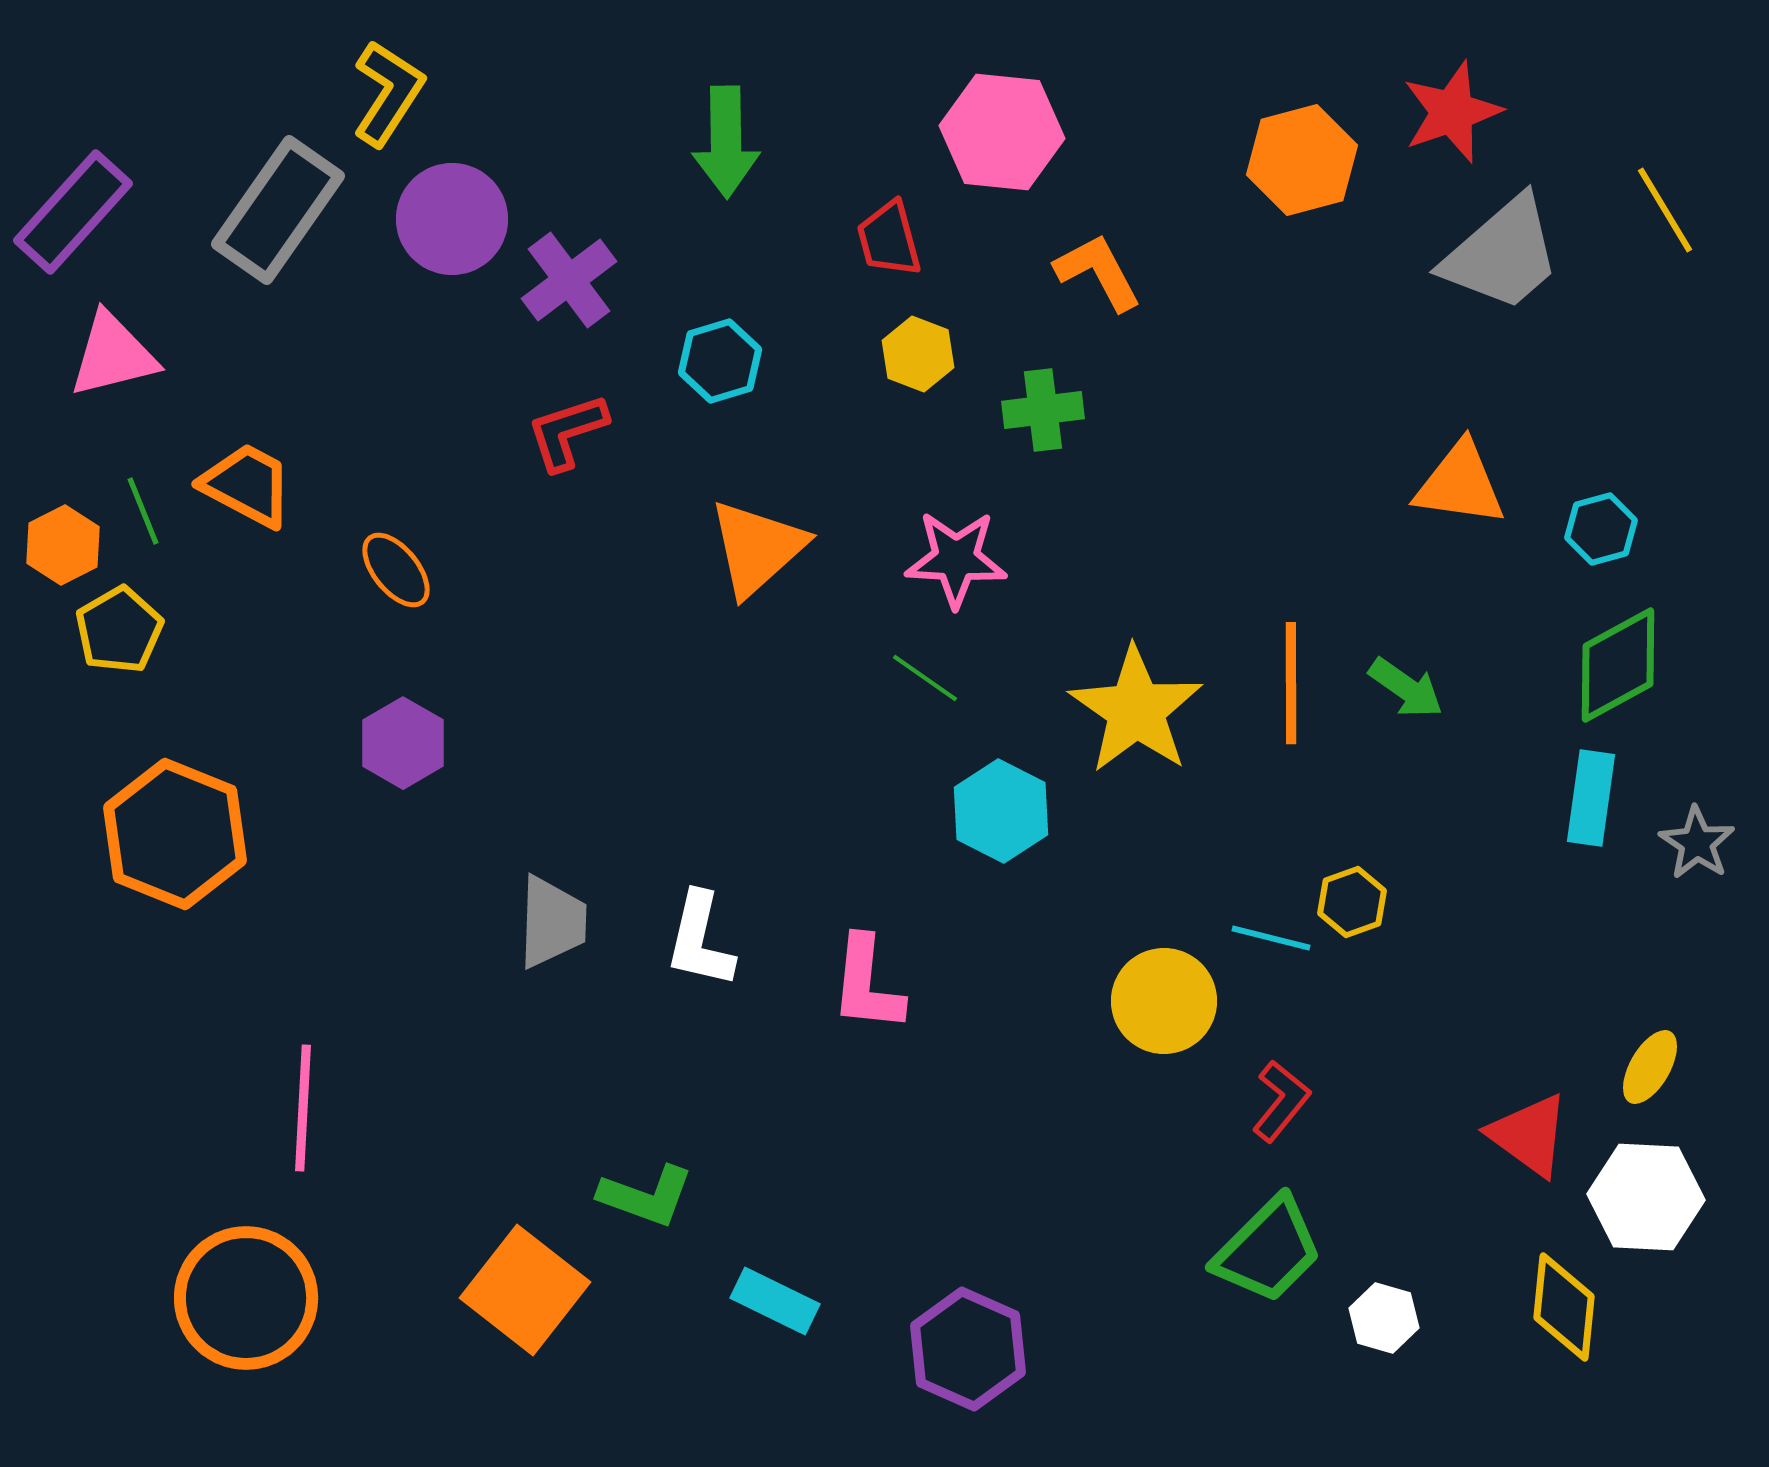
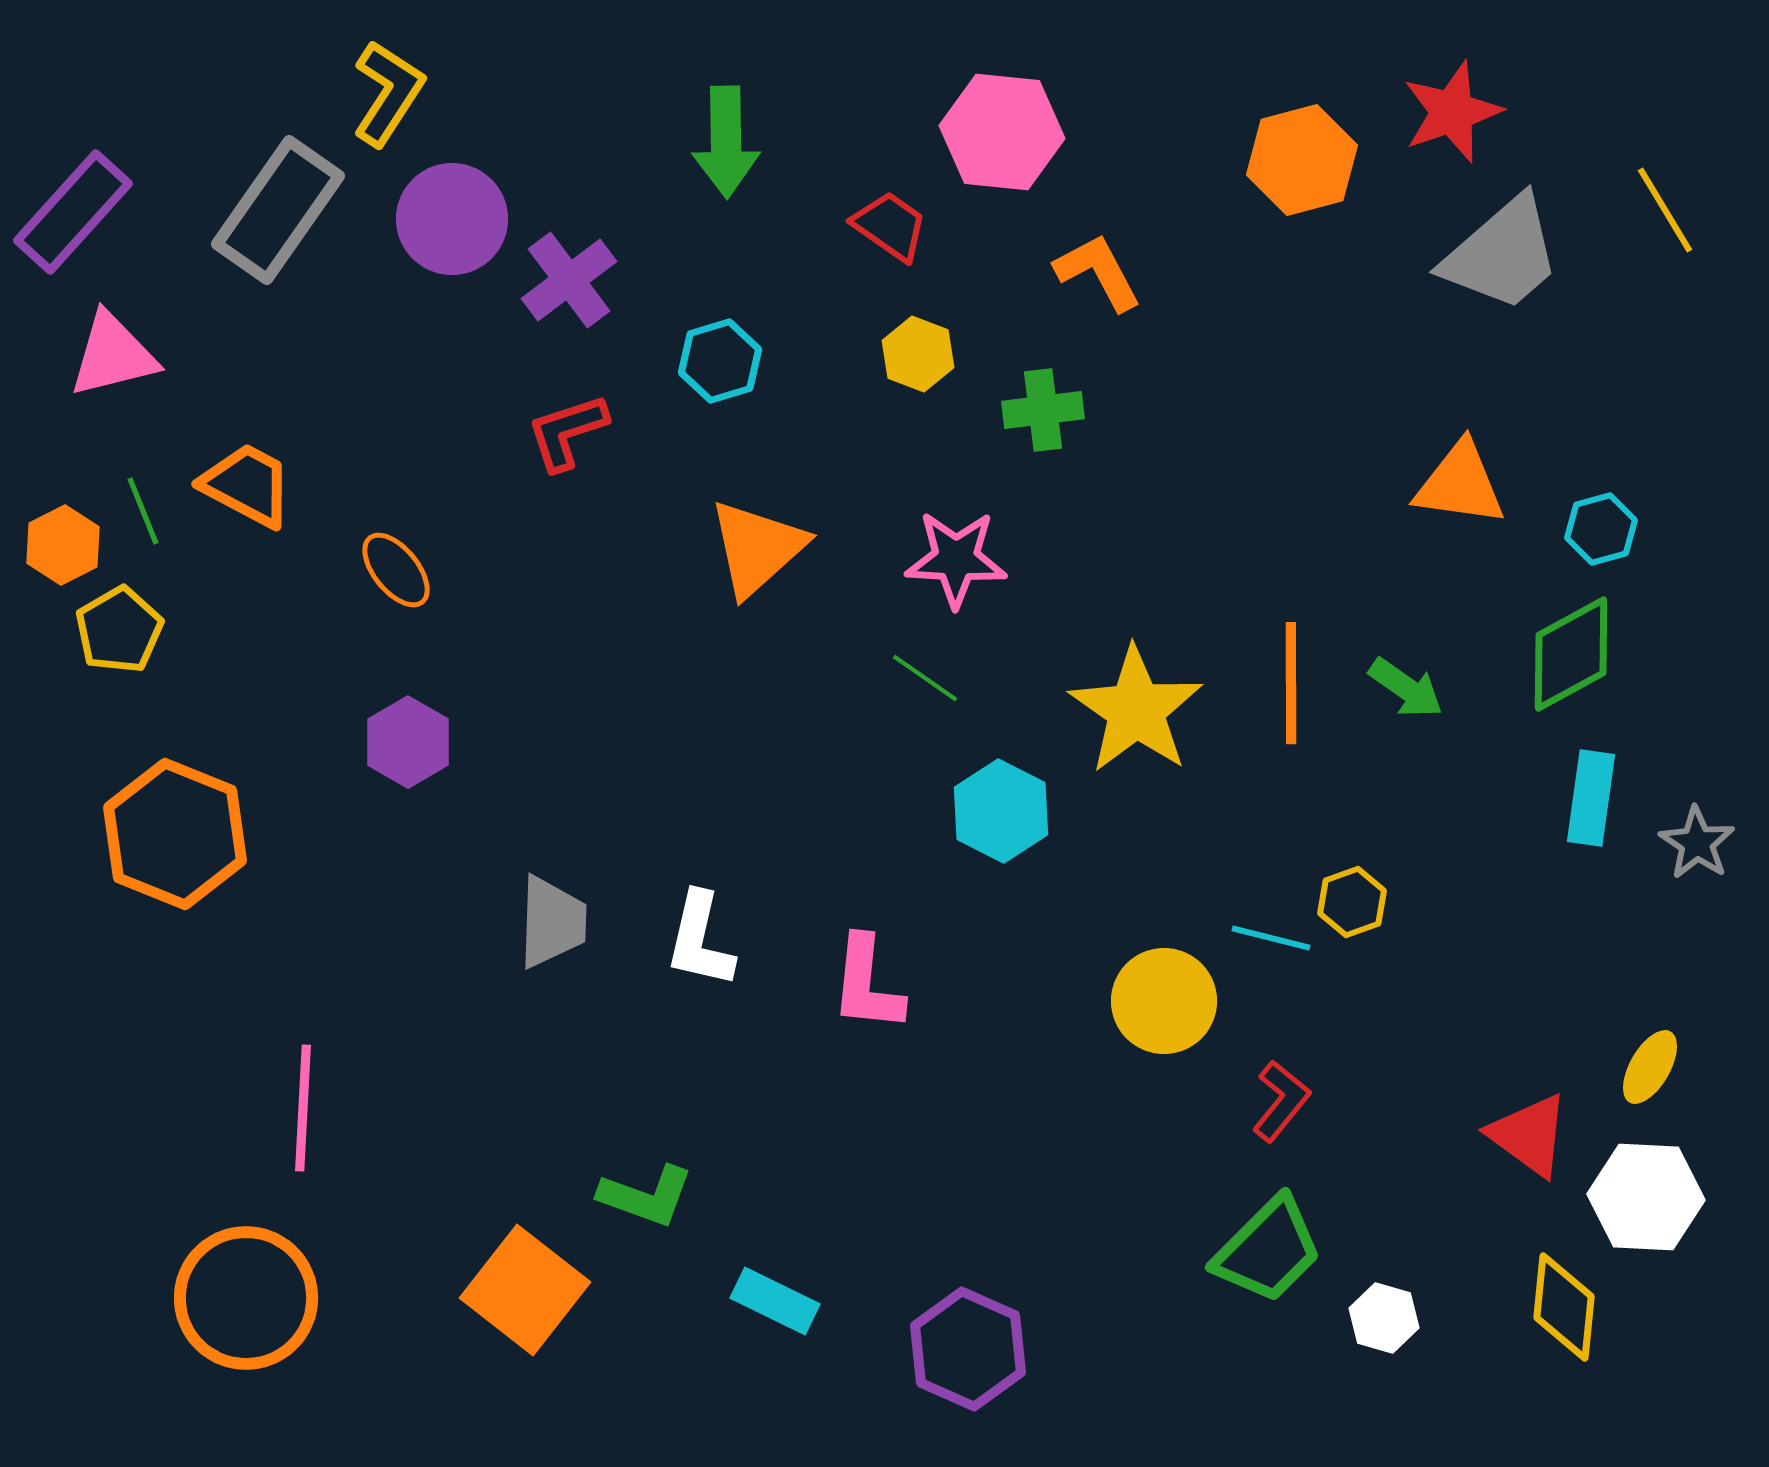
red trapezoid at (889, 239): moved 1 px right, 13 px up; rotated 140 degrees clockwise
green diamond at (1618, 665): moved 47 px left, 11 px up
purple hexagon at (403, 743): moved 5 px right, 1 px up
